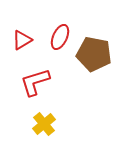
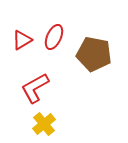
red ellipse: moved 6 px left
red L-shape: moved 6 px down; rotated 12 degrees counterclockwise
